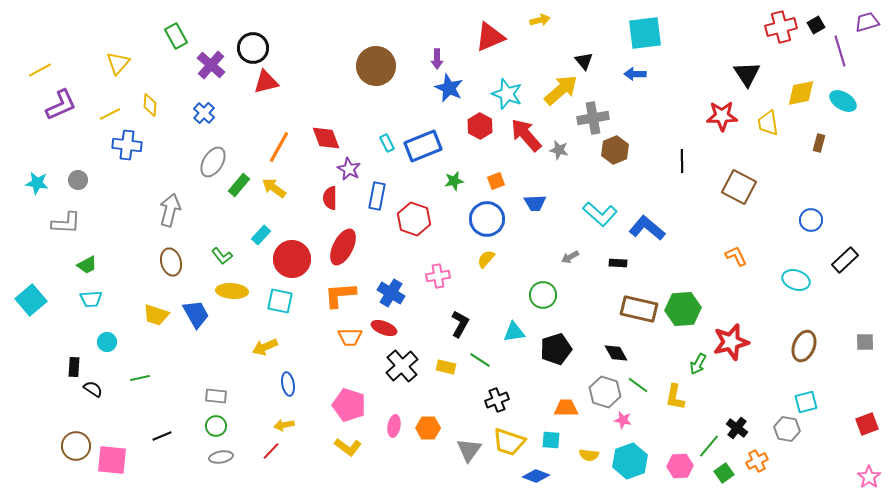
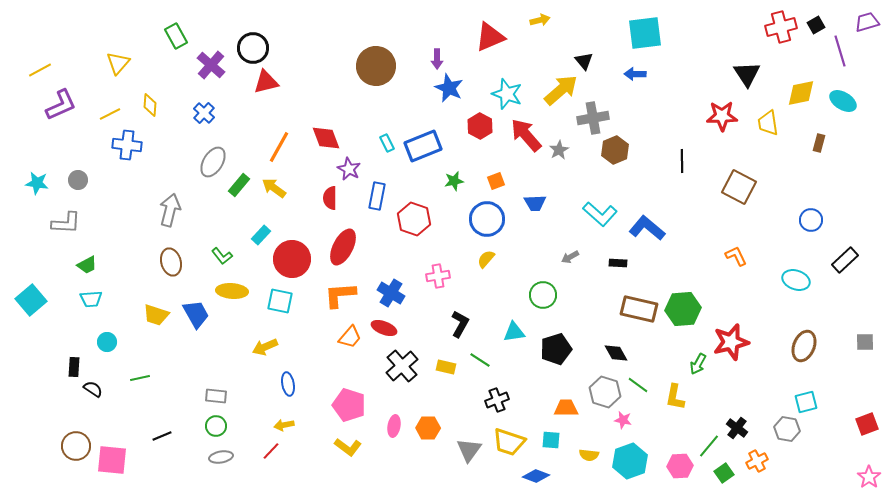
gray star at (559, 150): rotated 30 degrees clockwise
orange trapezoid at (350, 337): rotated 50 degrees counterclockwise
